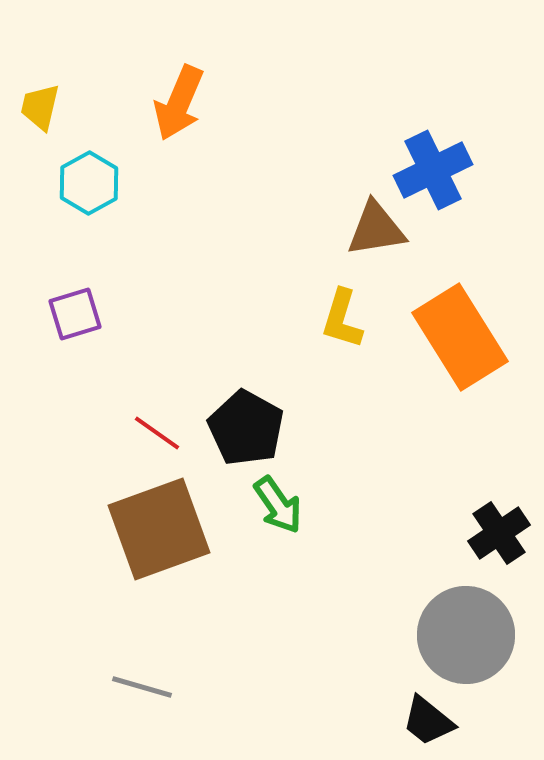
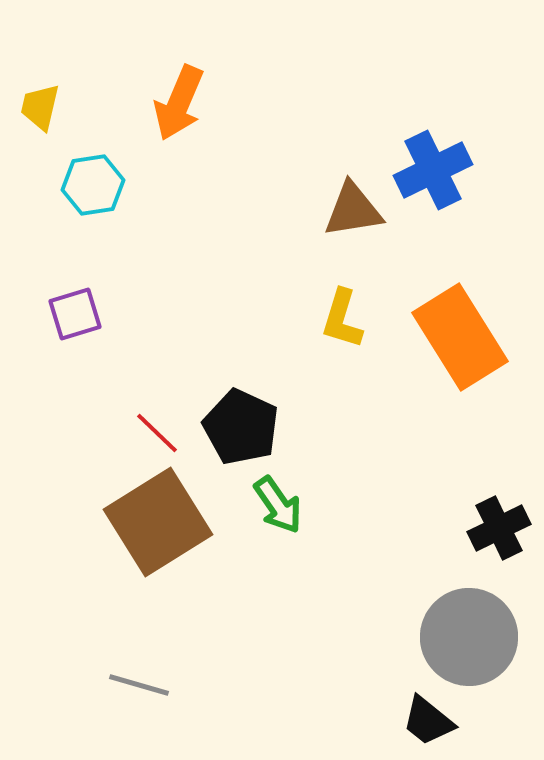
cyan hexagon: moved 4 px right, 2 px down; rotated 20 degrees clockwise
brown triangle: moved 23 px left, 19 px up
black pentagon: moved 5 px left, 1 px up; rotated 4 degrees counterclockwise
red line: rotated 9 degrees clockwise
brown square: moved 1 px left, 7 px up; rotated 12 degrees counterclockwise
black cross: moved 5 px up; rotated 8 degrees clockwise
gray circle: moved 3 px right, 2 px down
gray line: moved 3 px left, 2 px up
